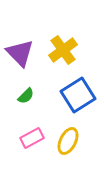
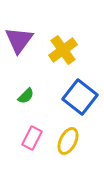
purple triangle: moved 1 px left, 13 px up; rotated 20 degrees clockwise
blue square: moved 2 px right, 2 px down; rotated 20 degrees counterclockwise
pink rectangle: rotated 35 degrees counterclockwise
